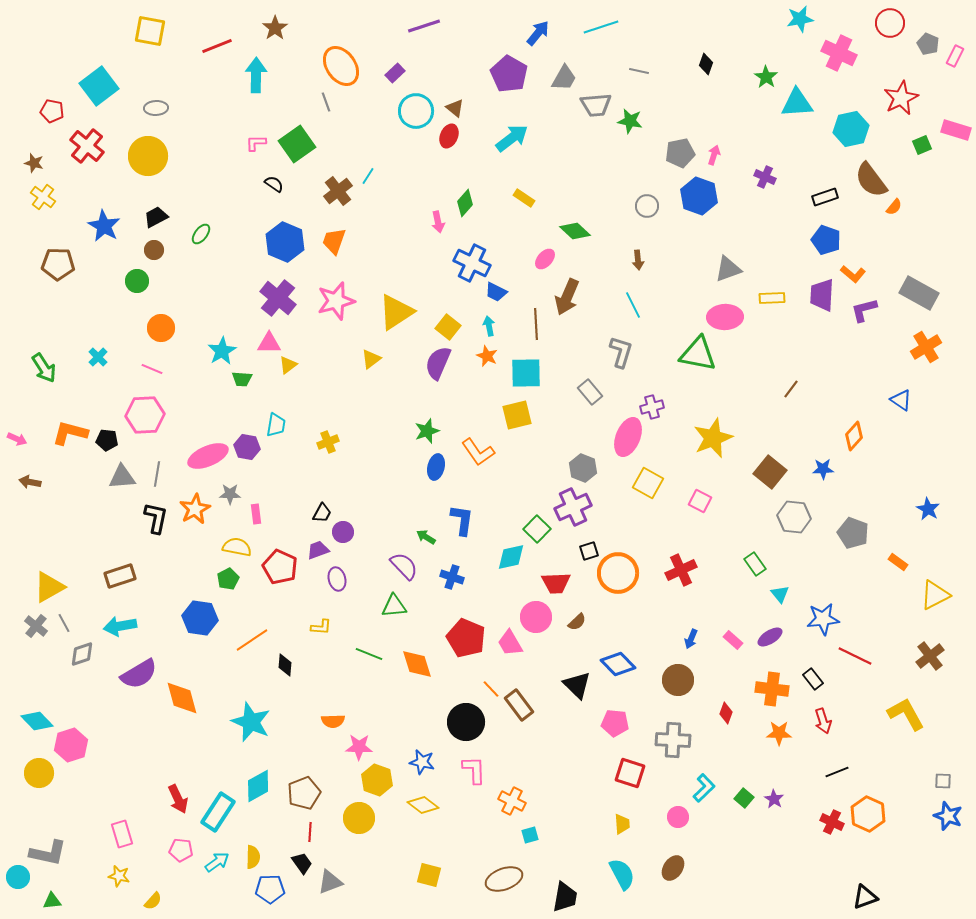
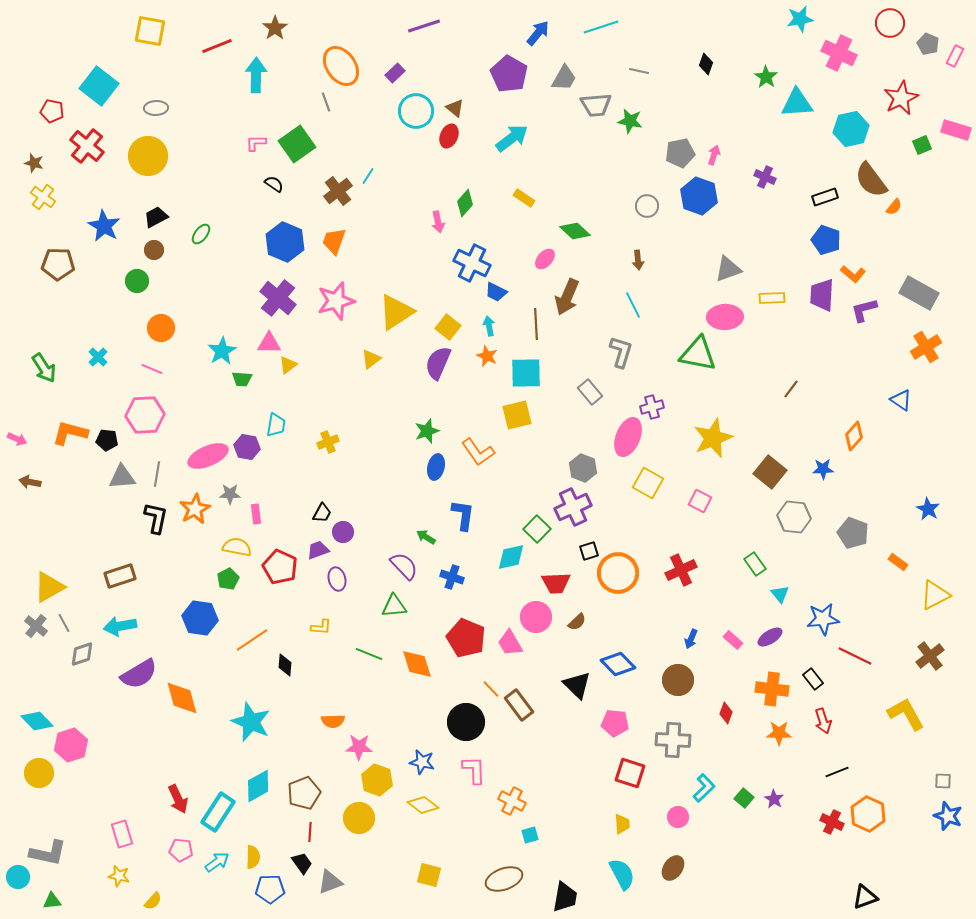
cyan square at (99, 86): rotated 15 degrees counterclockwise
blue L-shape at (462, 520): moved 1 px right, 5 px up
